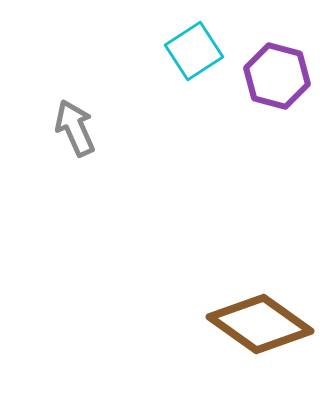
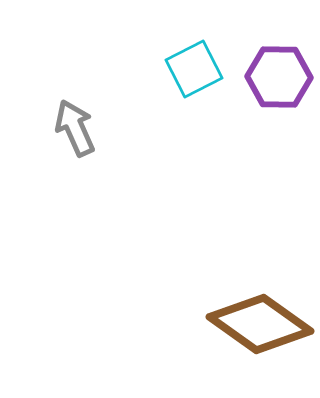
cyan square: moved 18 px down; rotated 6 degrees clockwise
purple hexagon: moved 2 px right, 1 px down; rotated 14 degrees counterclockwise
